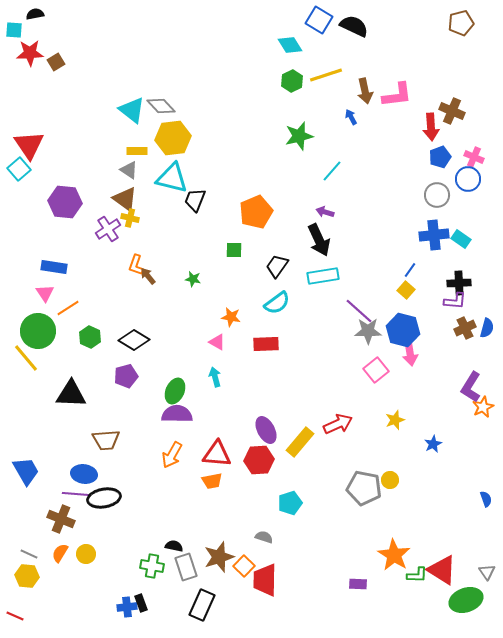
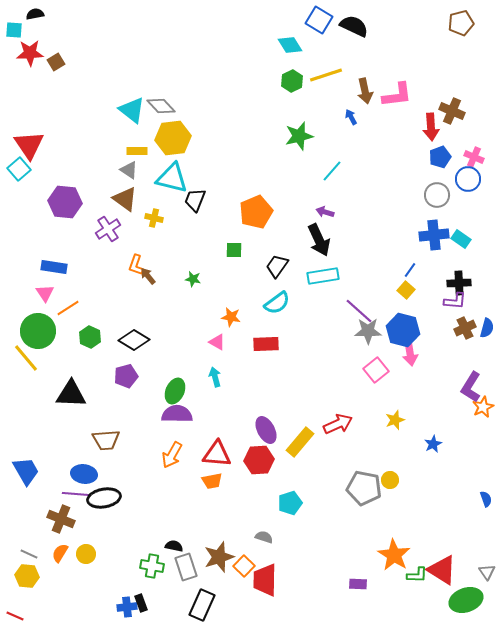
yellow cross at (130, 218): moved 24 px right
